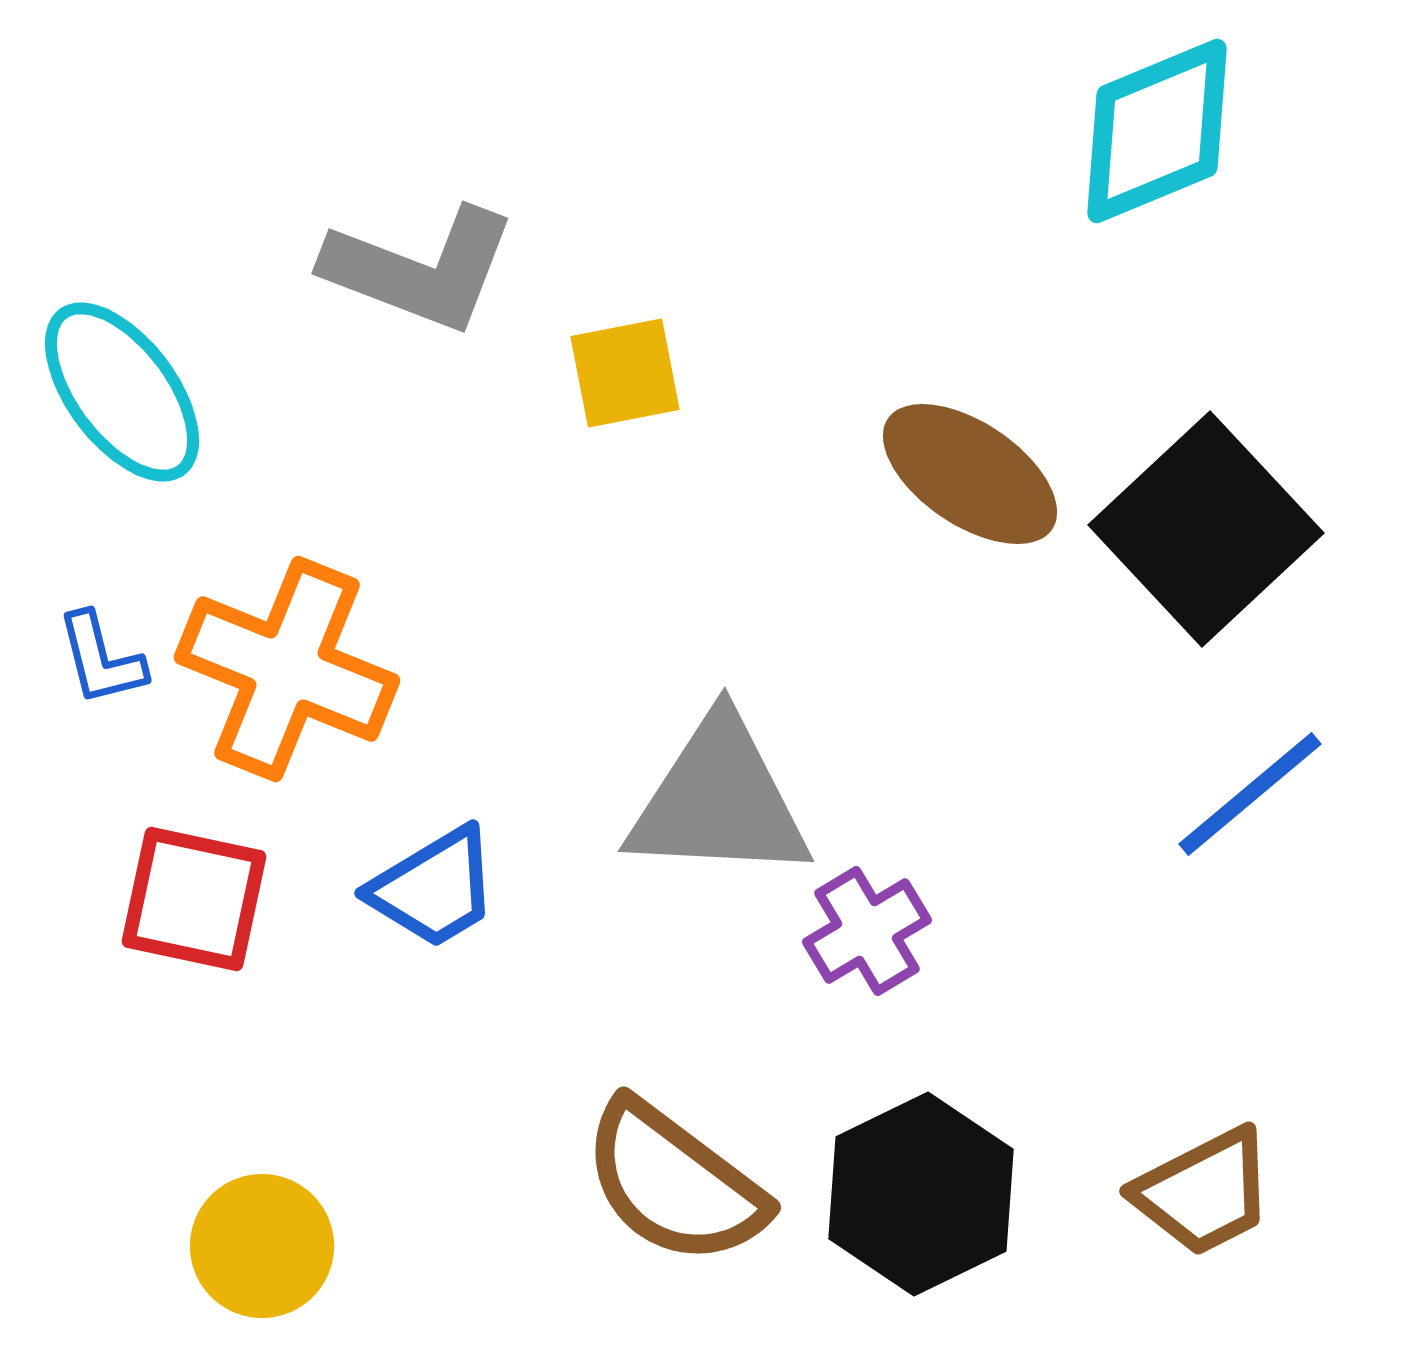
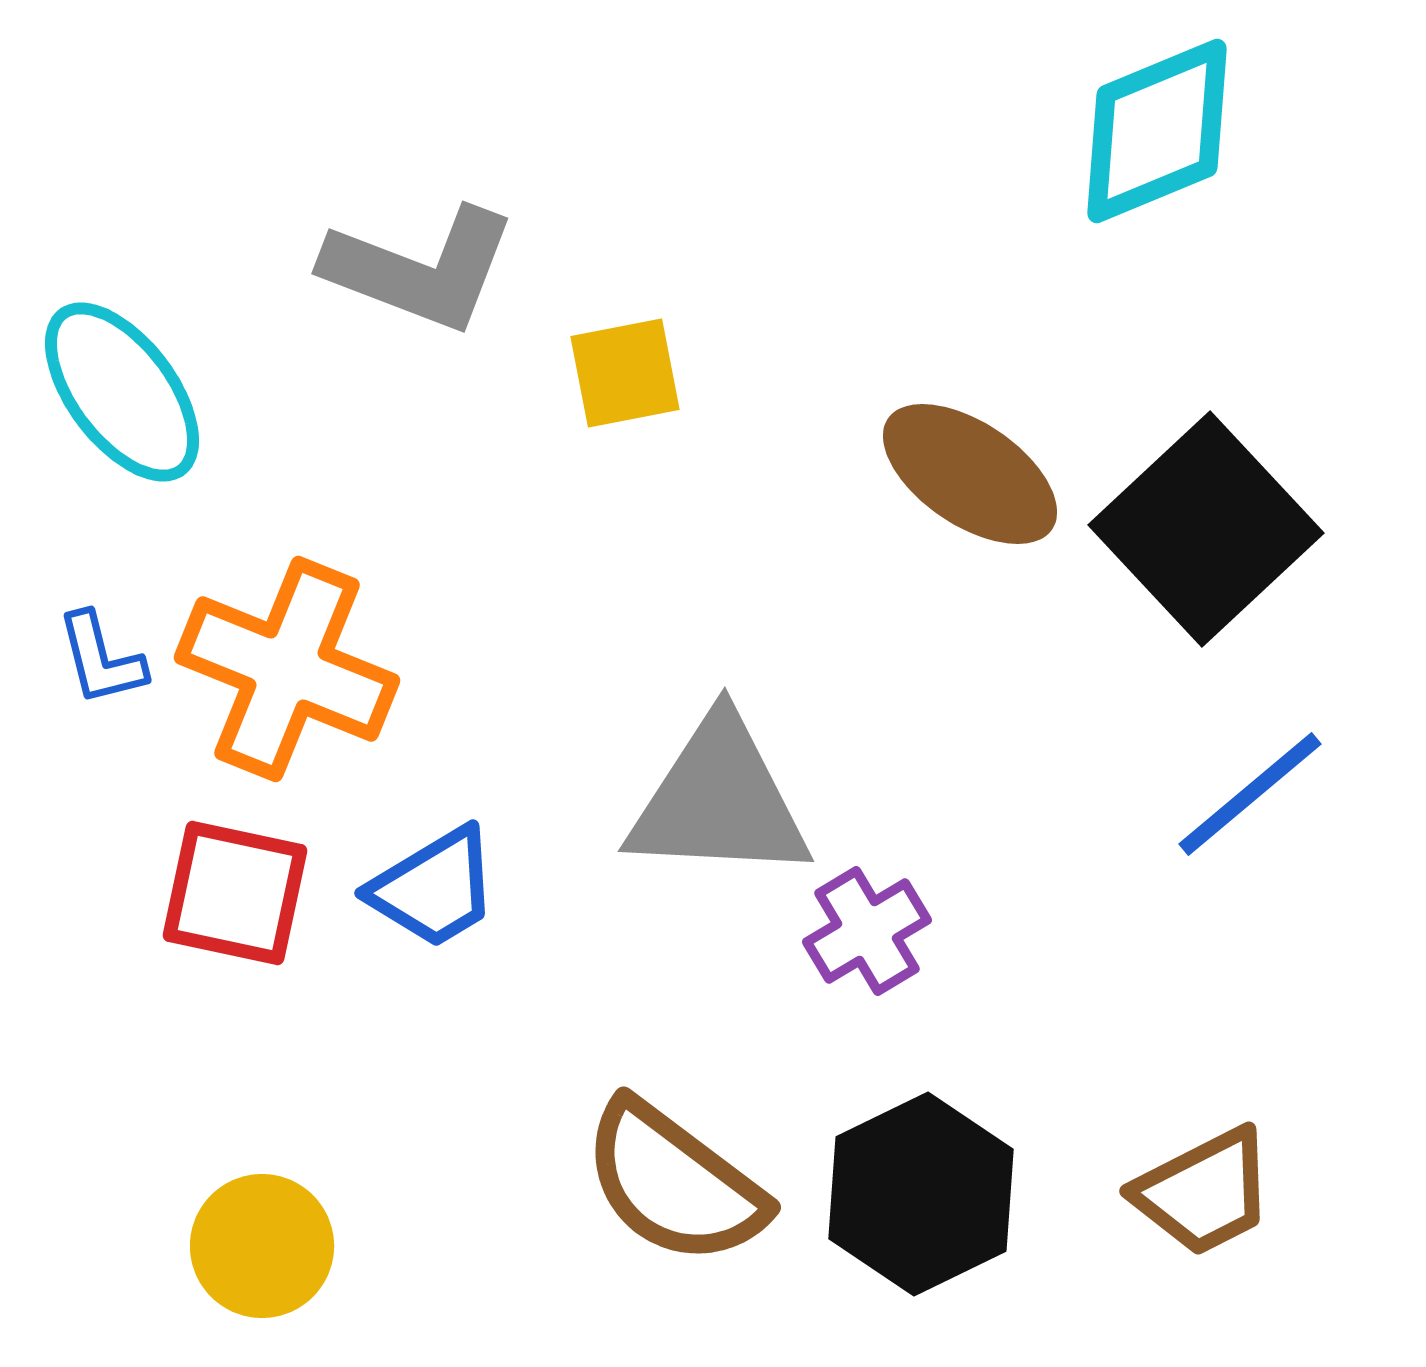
red square: moved 41 px right, 6 px up
